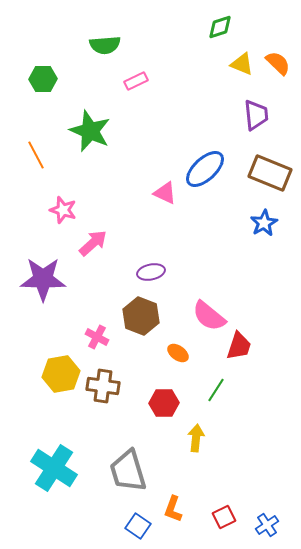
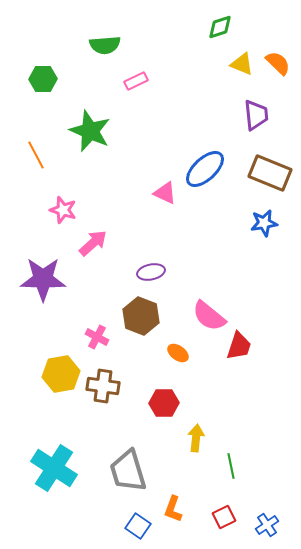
blue star: rotated 20 degrees clockwise
green line: moved 15 px right, 76 px down; rotated 45 degrees counterclockwise
